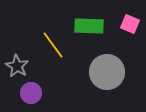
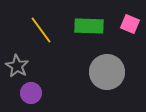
yellow line: moved 12 px left, 15 px up
